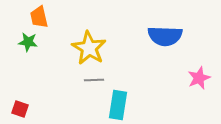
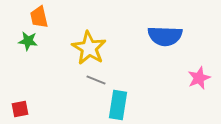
green star: moved 1 px up
gray line: moved 2 px right; rotated 24 degrees clockwise
red square: rotated 30 degrees counterclockwise
